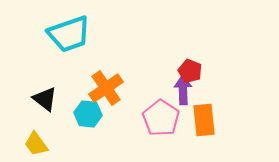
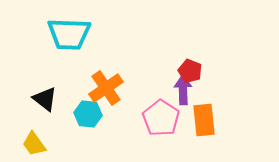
cyan trapezoid: rotated 21 degrees clockwise
yellow trapezoid: moved 2 px left
